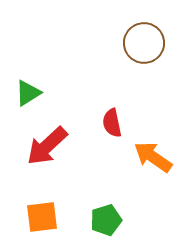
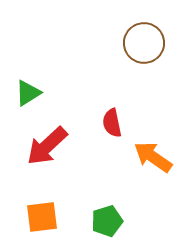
green pentagon: moved 1 px right, 1 px down
